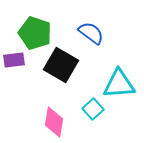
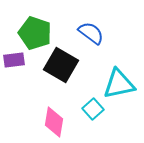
cyan triangle: rotated 8 degrees counterclockwise
